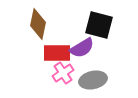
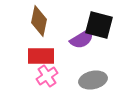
brown diamond: moved 1 px right, 3 px up
purple semicircle: moved 9 px up
red rectangle: moved 16 px left, 3 px down
pink cross: moved 16 px left, 3 px down
